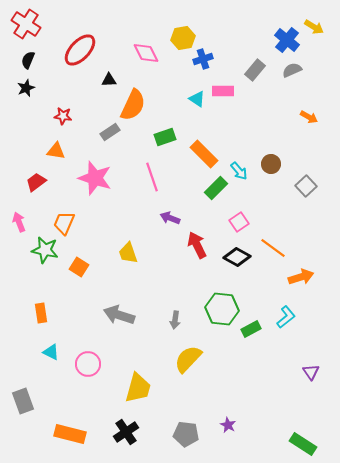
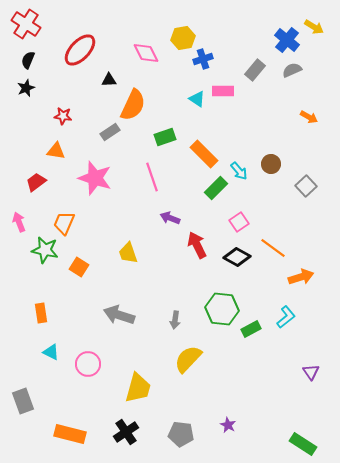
gray pentagon at (186, 434): moved 5 px left
